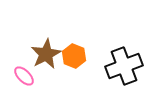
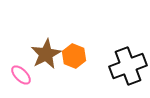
black cross: moved 4 px right
pink ellipse: moved 3 px left, 1 px up
